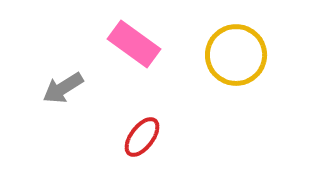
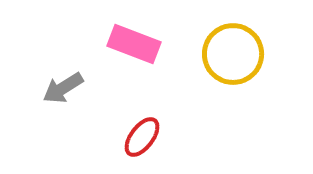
pink rectangle: rotated 15 degrees counterclockwise
yellow circle: moved 3 px left, 1 px up
